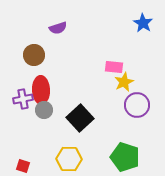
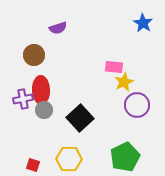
green pentagon: rotated 28 degrees clockwise
red square: moved 10 px right, 1 px up
